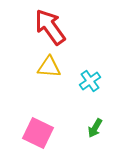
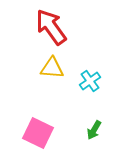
red arrow: moved 1 px right
yellow triangle: moved 3 px right, 1 px down
green arrow: moved 1 px left, 2 px down
